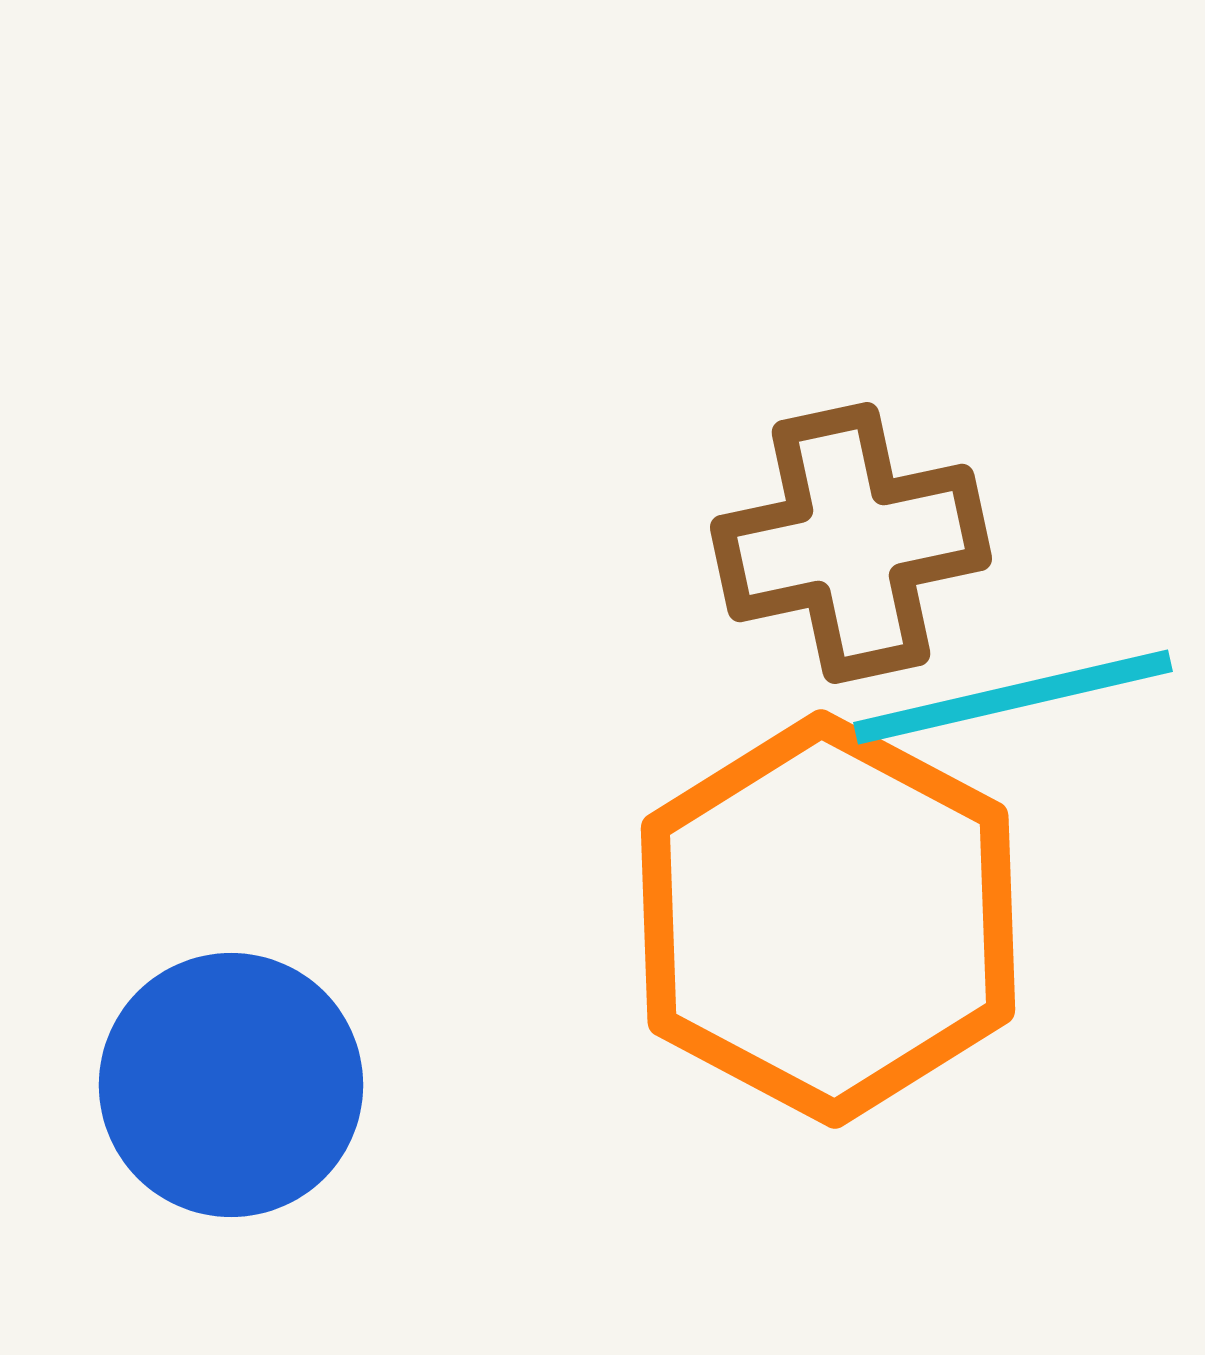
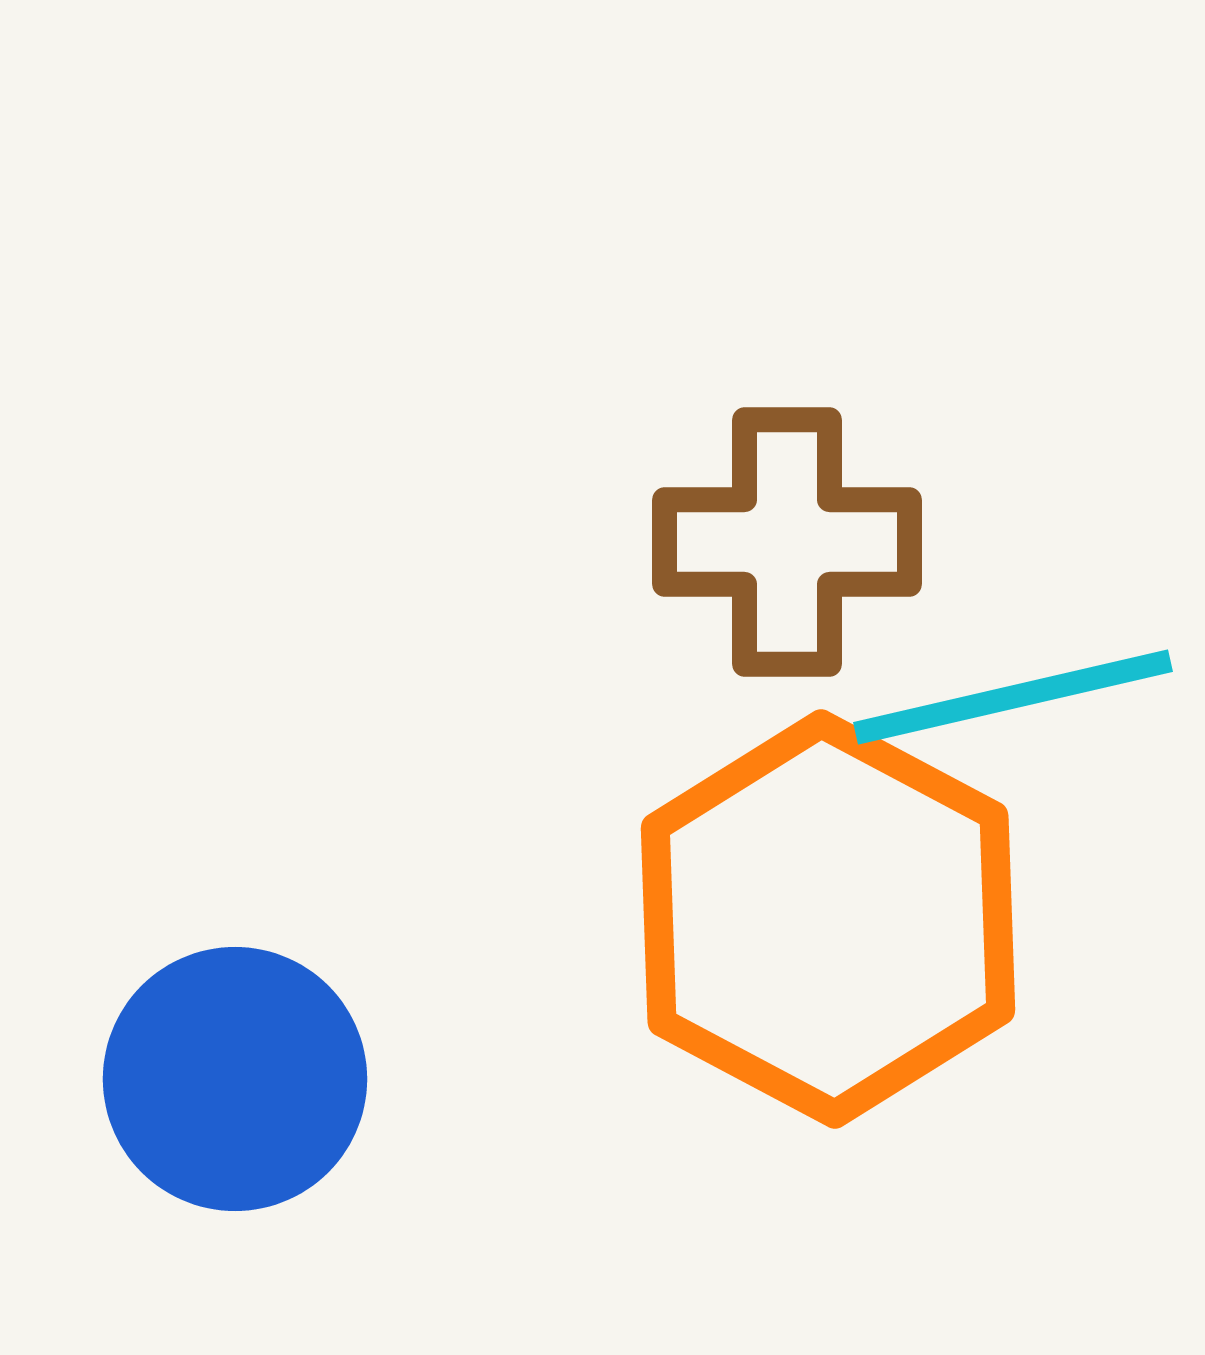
brown cross: moved 64 px left, 1 px up; rotated 12 degrees clockwise
blue circle: moved 4 px right, 6 px up
